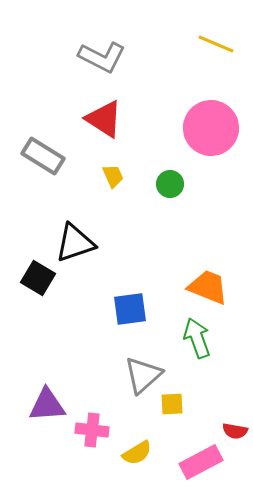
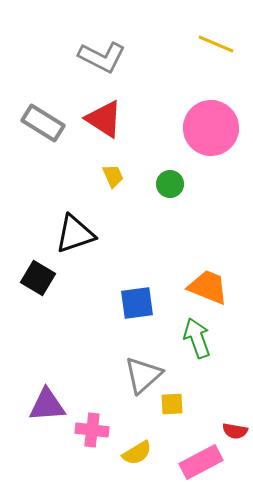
gray rectangle: moved 33 px up
black triangle: moved 9 px up
blue square: moved 7 px right, 6 px up
